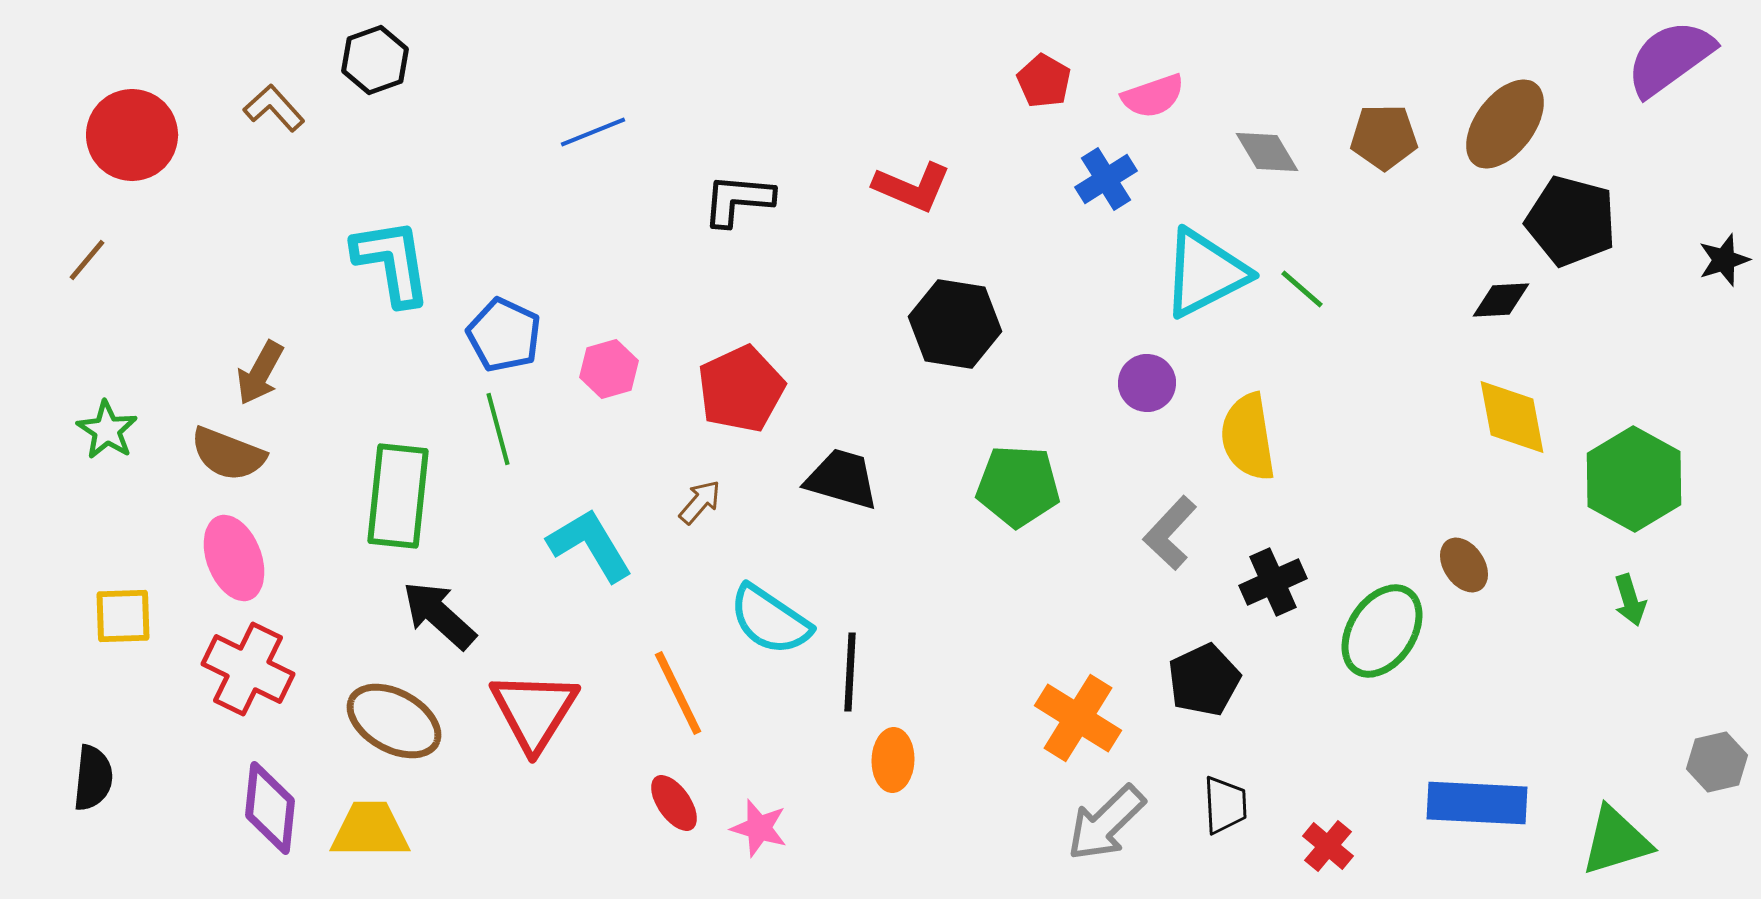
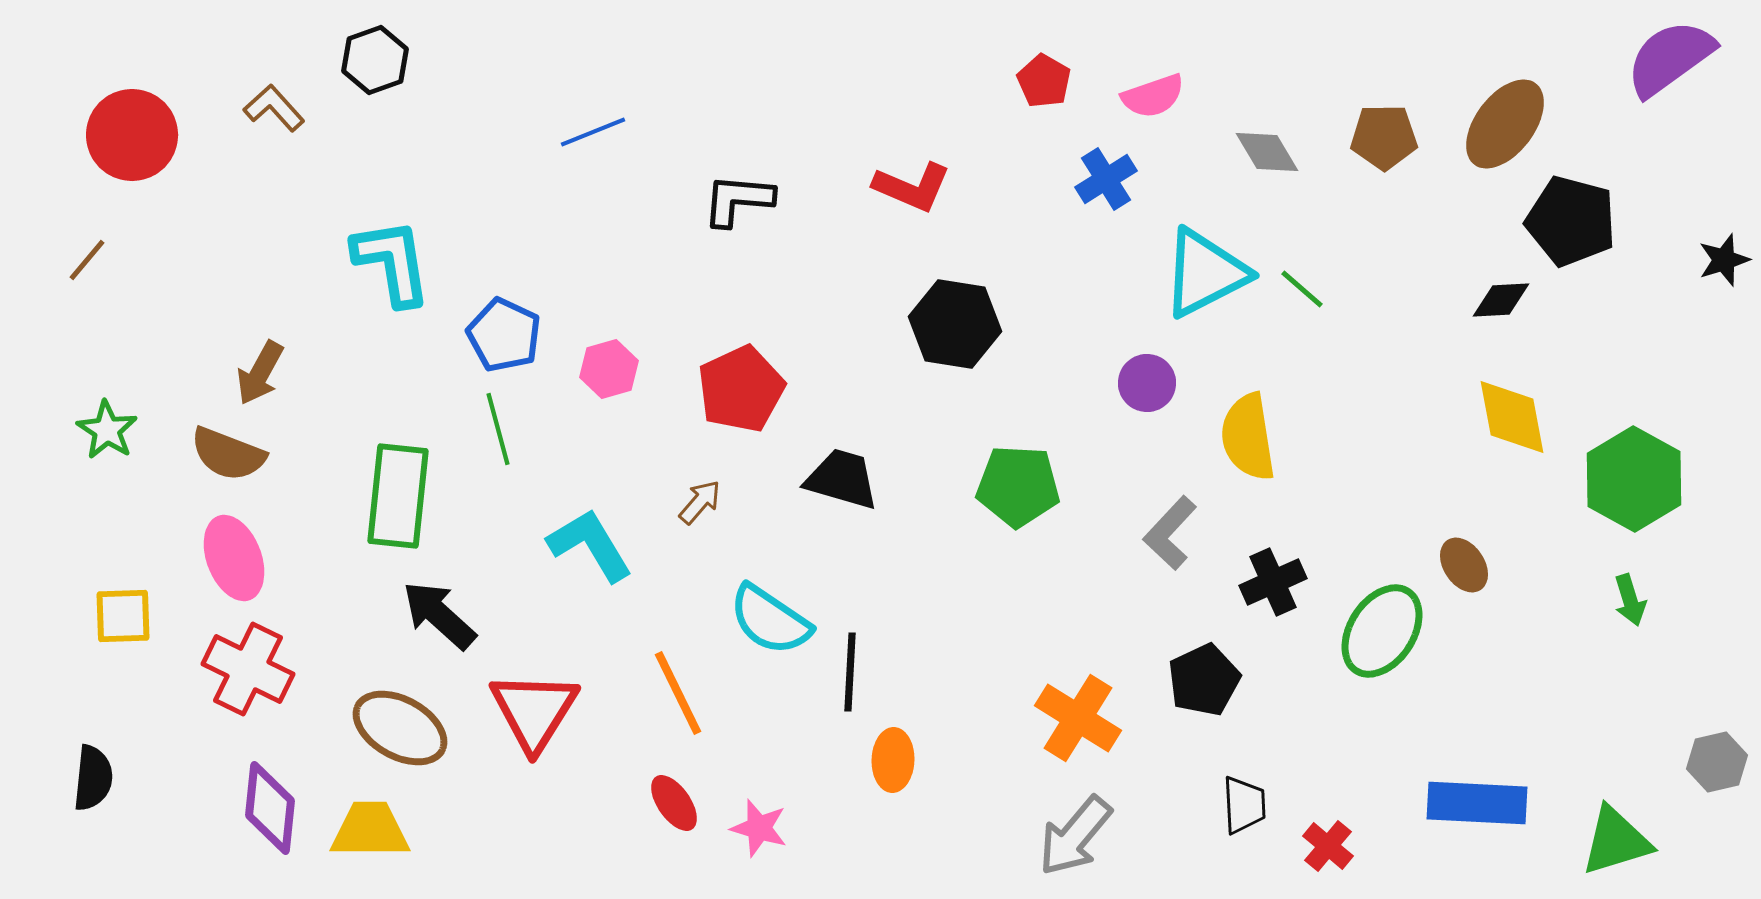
brown ellipse at (394, 721): moved 6 px right, 7 px down
black trapezoid at (1225, 805): moved 19 px right
gray arrow at (1106, 823): moved 31 px left, 13 px down; rotated 6 degrees counterclockwise
